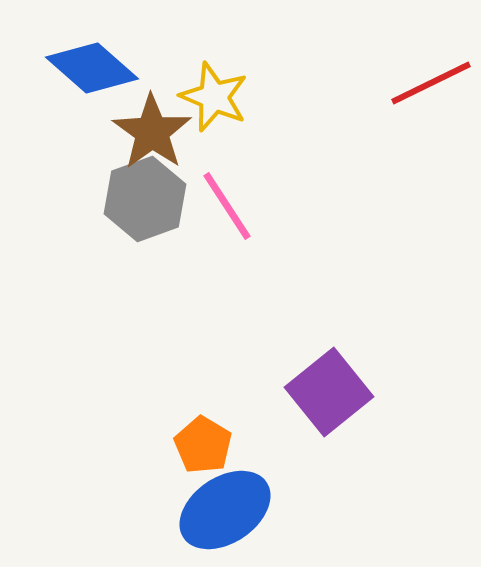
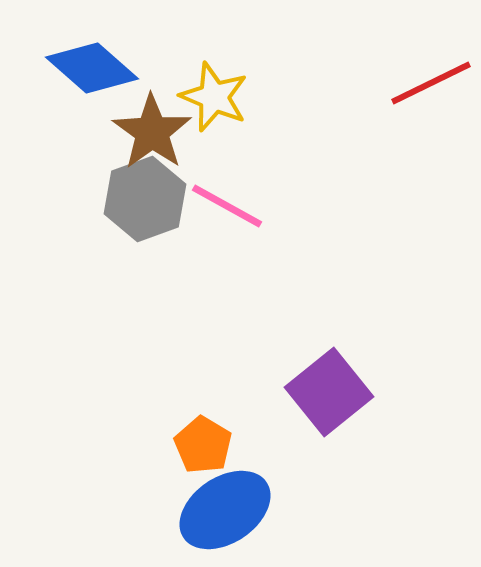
pink line: rotated 28 degrees counterclockwise
